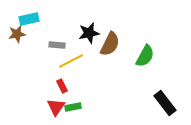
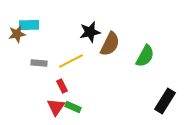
cyan rectangle: moved 6 px down; rotated 12 degrees clockwise
black star: moved 1 px right, 1 px up
gray rectangle: moved 18 px left, 18 px down
black rectangle: moved 2 px up; rotated 70 degrees clockwise
green rectangle: rotated 35 degrees clockwise
